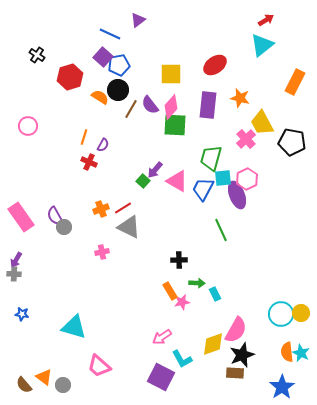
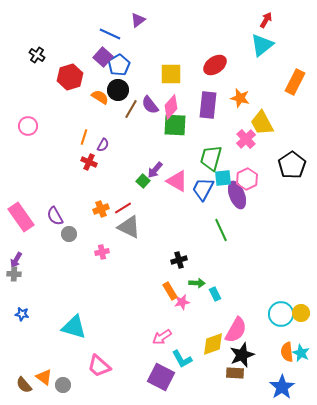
red arrow at (266, 20): rotated 28 degrees counterclockwise
blue pentagon at (119, 65): rotated 20 degrees counterclockwise
black pentagon at (292, 142): moved 23 px down; rotated 28 degrees clockwise
gray circle at (64, 227): moved 5 px right, 7 px down
black cross at (179, 260): rotated 14 degrees counterclockwise
